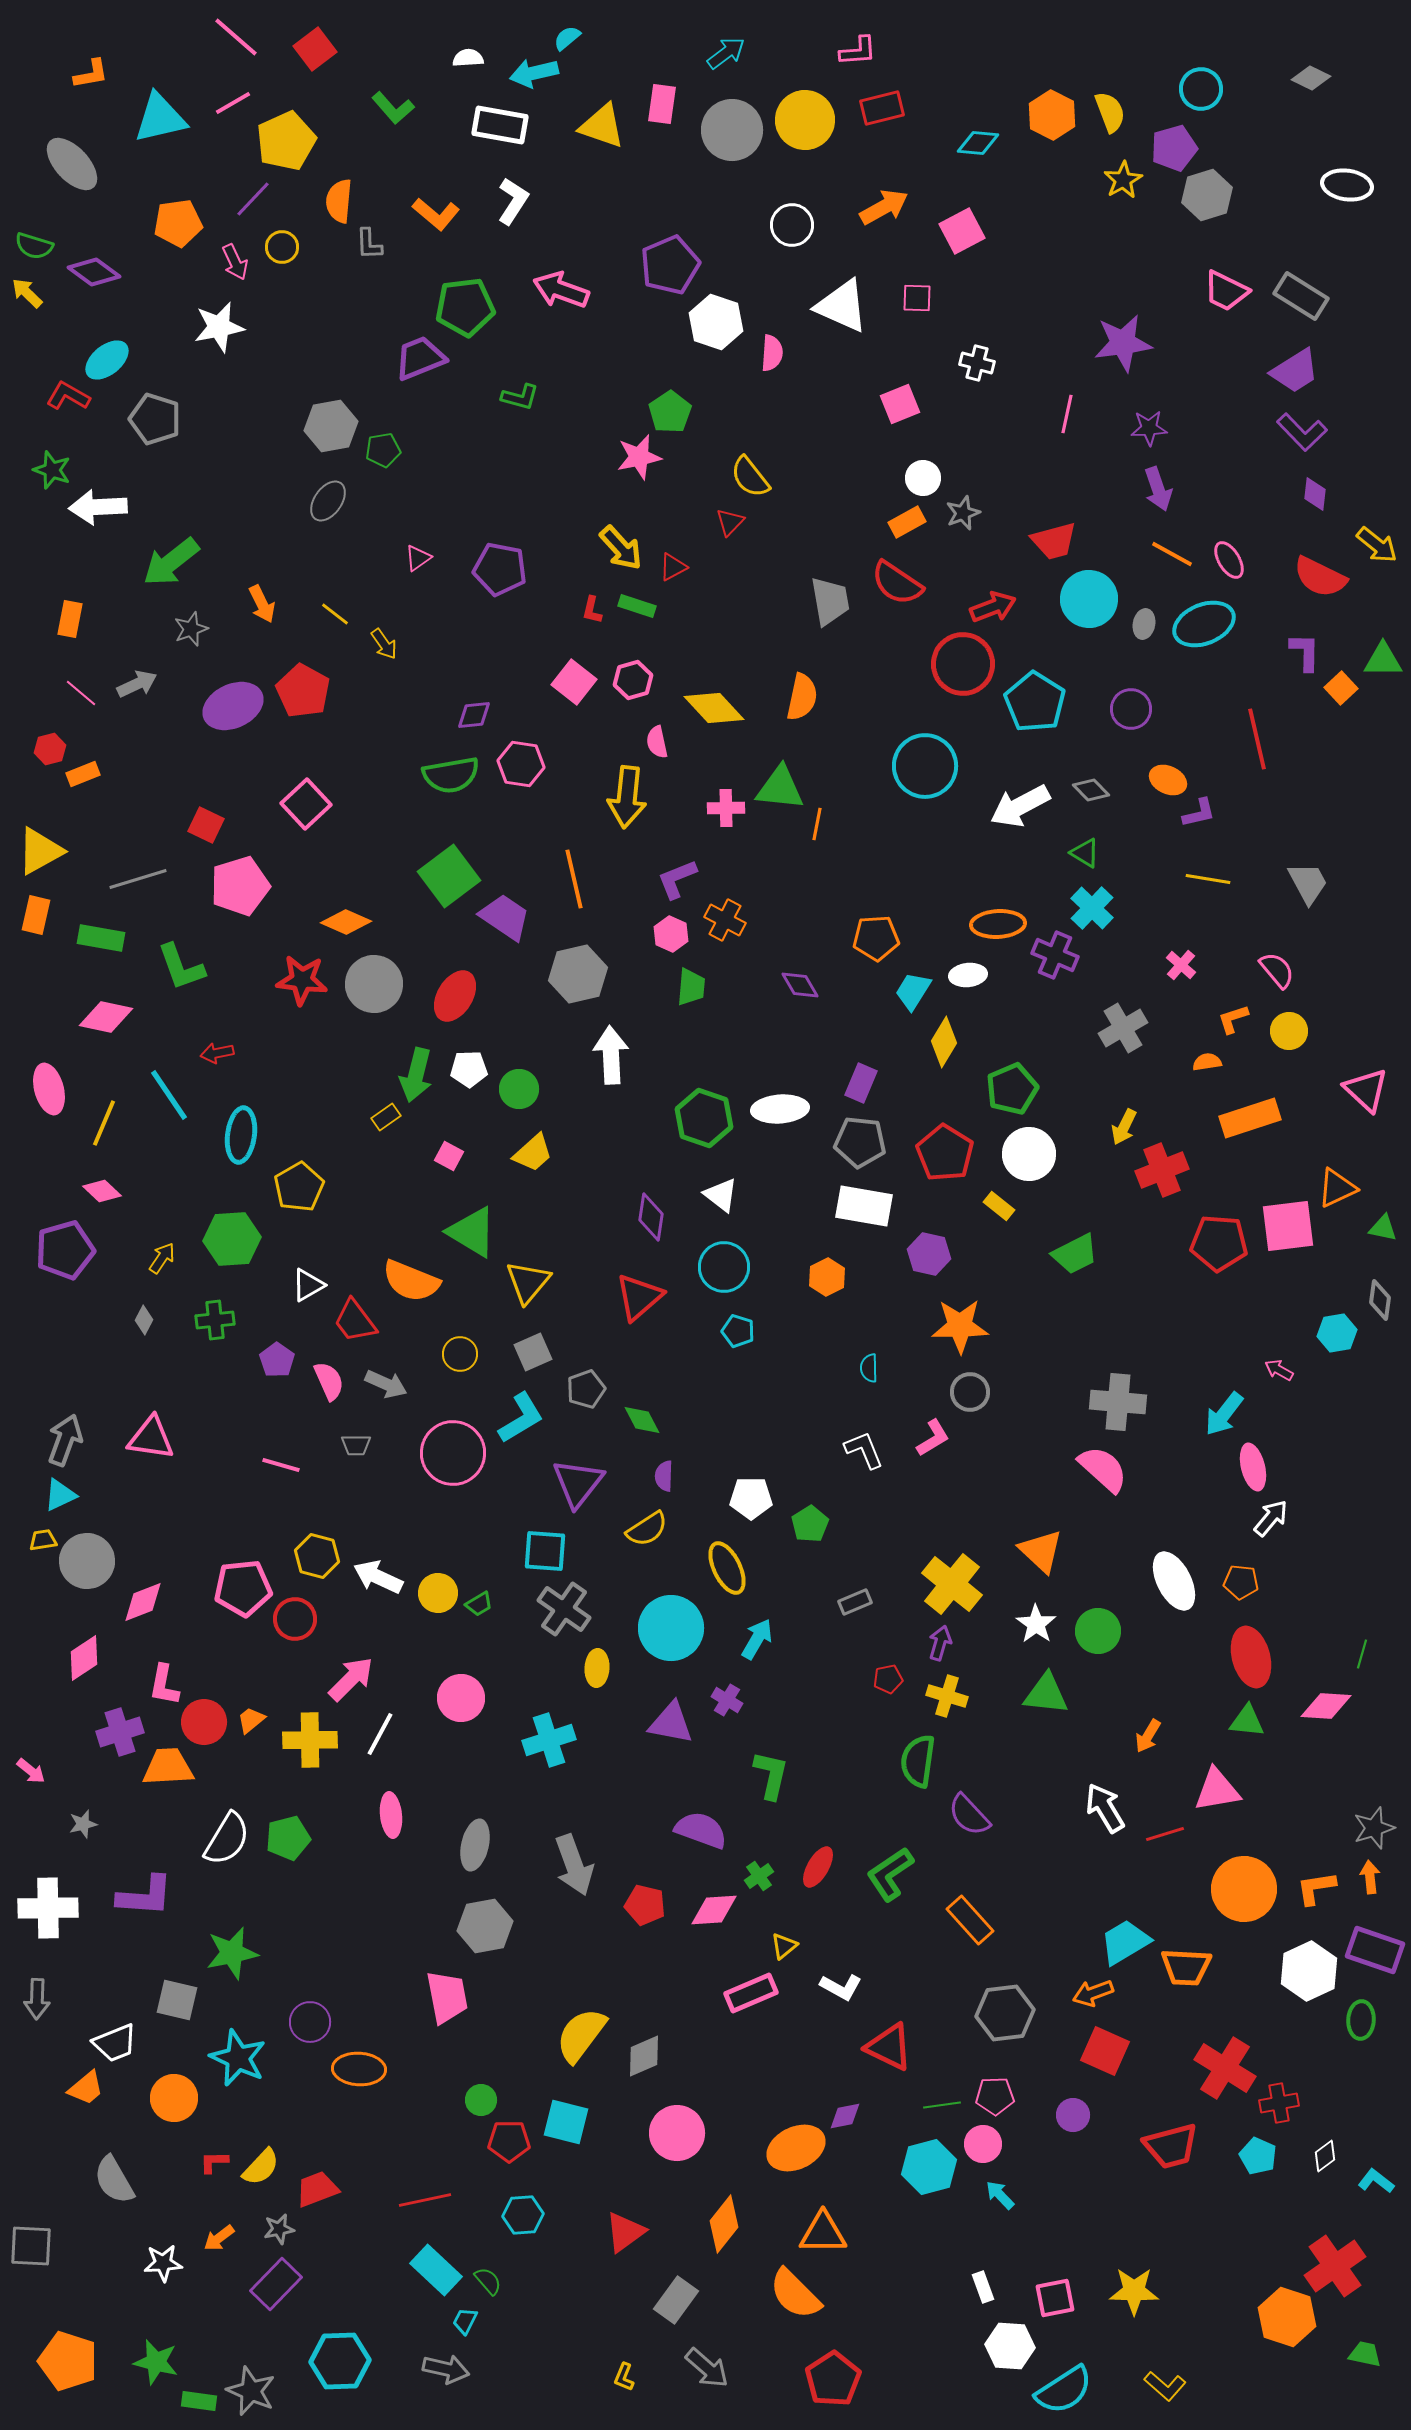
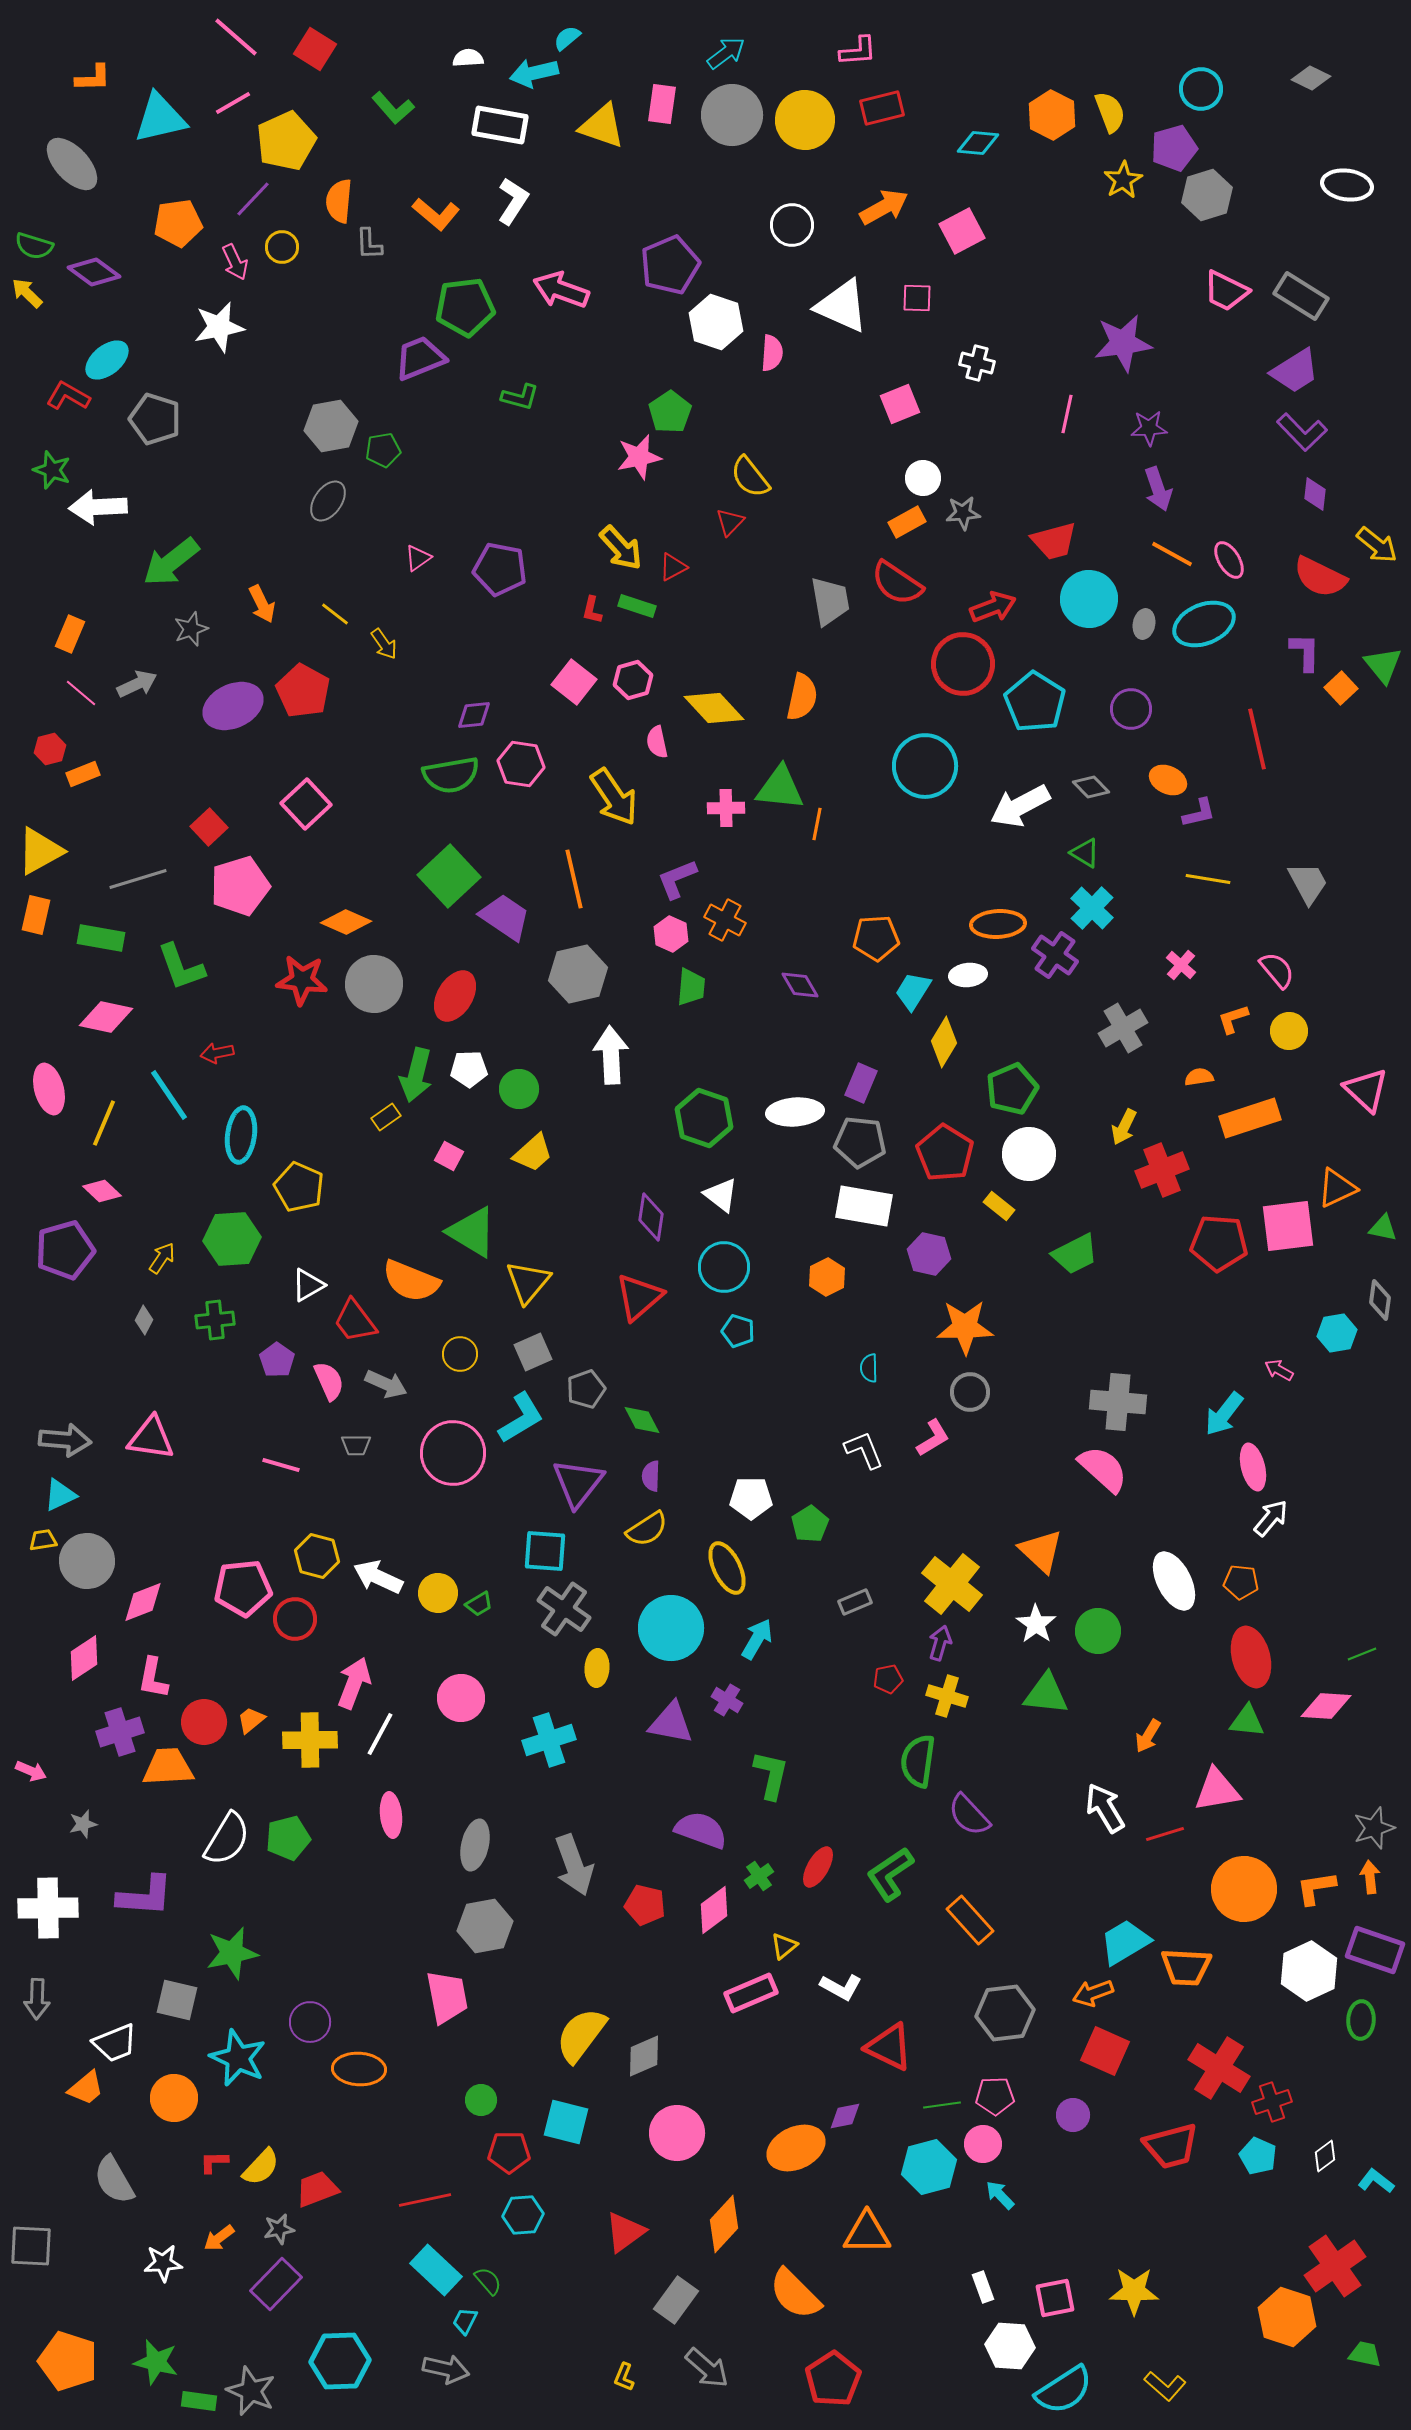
red square at (315, 49): rotated 21 degrees counterclockwise
orange L-shape at (91, 74): moved 2 px right, 4 px down; rotated 9 degrees clockwise
gray circle at (732, 130): moved 15 px up
gray star at (963, 513): rotated 16 degrees clockwise
orange rectangle at (70, 619): moved 15 px down; rotated 12 degrees clockwise
green triangle at (1383, 660): moved 5 px down; rotated 51 degrees clockwise
gray diamond at (1091, 790): moved 3 px up
yellow arrow at (627, 797): moved 13 px left; rotated 40 degrees counterclockwise
red square at (206, 825): moved 3 px right, 2 px down; rotated 21 degrees clockwise
green square at (449, 876): rotated 6 degrees counterclockwise
purple cross at (1055, 955): rotated 12 degrees clockwise
orange semicircle at (1207, 1062): moved 8 px left, 15 px down
white ellipse at (780, 1109): moved 15 px right, 3 px down
yellow pentagon at (299, 1187): rotated 18 degrees counterclockwise
orange star at (960, 1326): moved 5 px right, 1 px down
gray arrow at (65, 1440): rotated 75 degrees clockwise
purple semicircle at (664, 1476): moved 13 px left
green line at (1362, 1654): rotated 52 degrees clockwise
pink arrow at (351, 1679): moved 3 px right, 4 px down; rotated 24 degrees counterclockwise
pink L-shape at (164, 1685): moved 11 px left, 7 px up
pink arrow at (31, 1771): rotated 16 degrees counterclockwise
pink diamond at (714, 1910): rotated 33 degrees counterclockwise
red cross at (1225, 2068): moved 6 px left
red cross at (1279, 2103): moved 7 px left, 1 px up; rotated 9 degrees counterclockwise
red pentagon at (509, 2141): moved 11 px down
orange diamond at (724, 2224): rotated 4 degrees clockwise
orange triangle at (823, 2233): moved 44 px right
